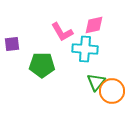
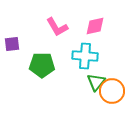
pink diamond: moved 1 px right, 1 px down
pink L-shape: moved 5 px left, 5 px up
cyan cross: moved 7 px down
